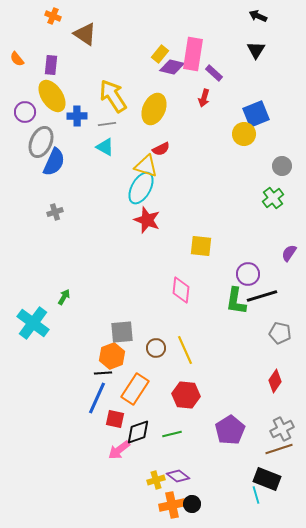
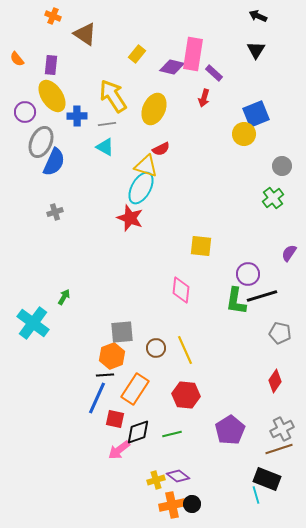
yellow rectangle at (160, 54): moved 23 px left
red star at (147, 220): moved 17 px left, 2 px up
black line at (103, 373): moved 2 px right, 2 px down
